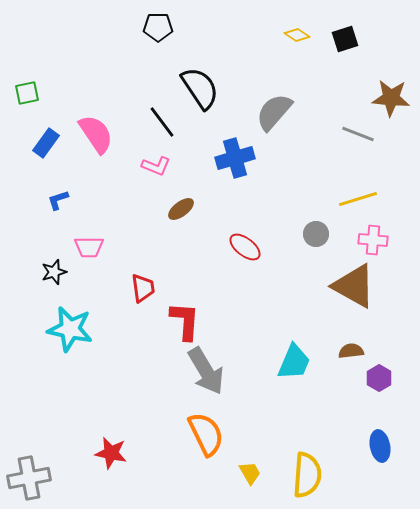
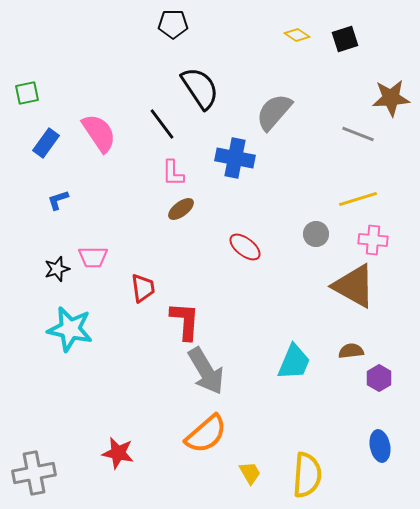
black pentagon: moved 15 px right, 3 px up
brown star: rotated 9 degrees counterclockwise
black line: moved 2 px down
pink semicircle: moved 3 px right, 1 px up
blue cross: rotated 27 degrees clockwise
pink L-shape: moved 17 px right, 7 px down; rotated 68 degrees clockwise
pink trapezoid: moved 4 px right, 10 px down
black star: moved 3 px right, 3 px up
orange semicircle: rotated 75 degrees clockwise
red star: moved 7 px right
gray cross: moved 5 px right, 5 px up
